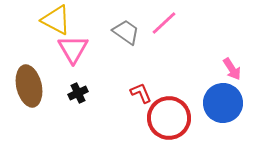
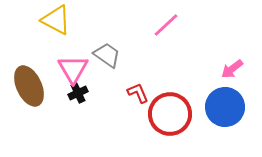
pink line: moved 2 px right, 2 px down
gray trapezoid: moved 19 px left, 23 px down
pink triangle: moved 20 px down
pink arrow: rotated 85 degrees clockwise
brown ellipse: rotated 12 degrees counterclockwise
red L-shape: moved 3 px left
blue circle: moved 2 px right, 4 px down
red circle: moved 1 px right, 4 px up
